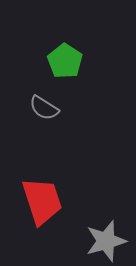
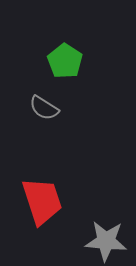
gray star: rotated 21 degrees clockwise
